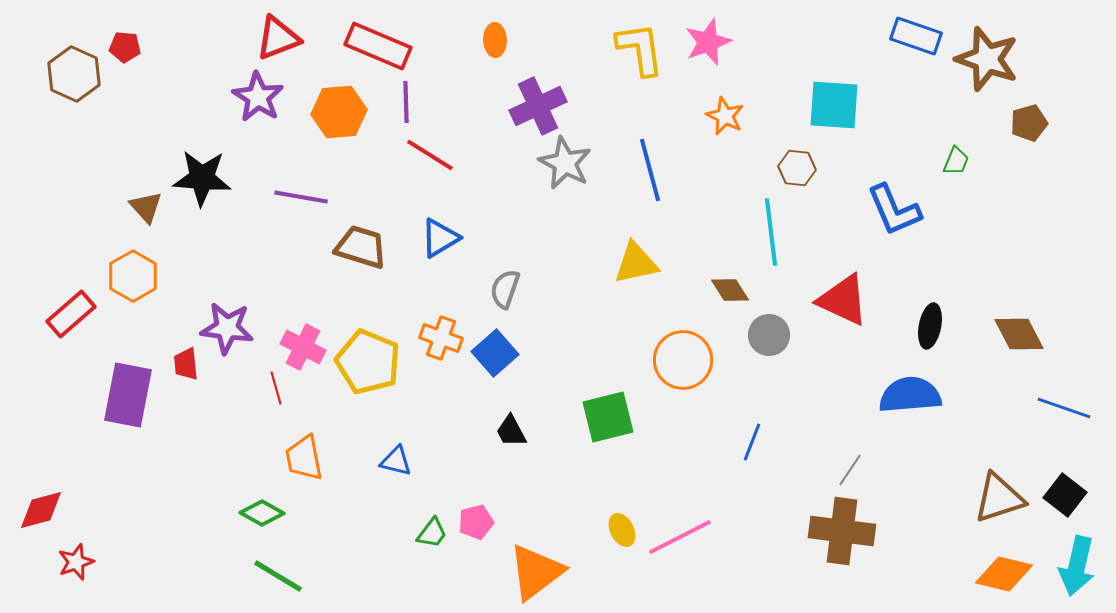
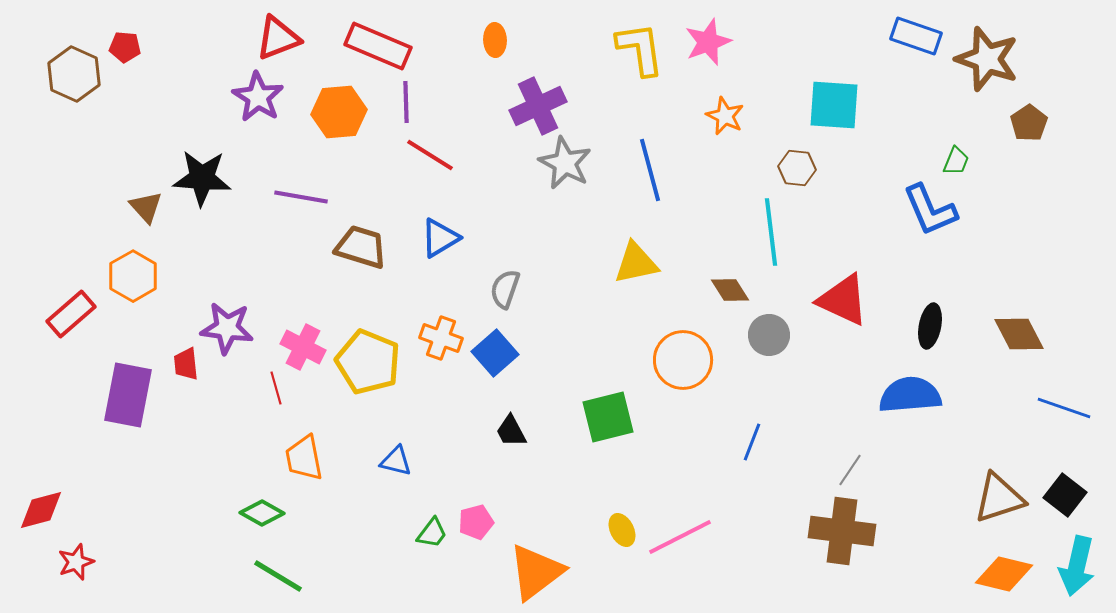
brown pentagon at (1029, 123): rotated 18 degrees counterclockwise
blue L-shape at (894, 210): moved 36 px right
